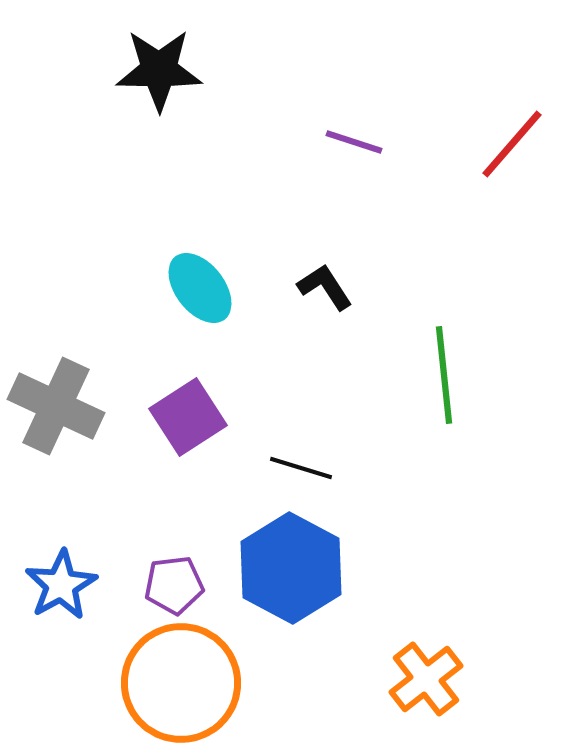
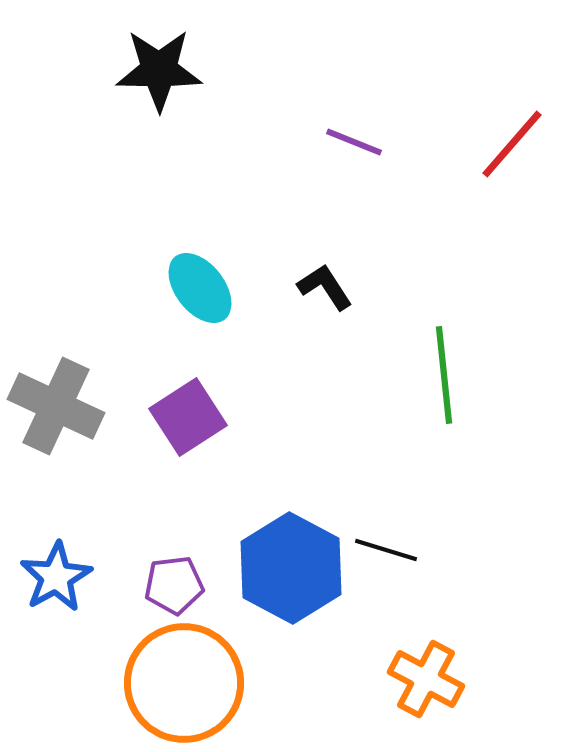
purple line: rotated 4 degrees clockwise
black line: moved 85 px right, 82 px down
blue star: moved 5 px left, 8 px up
orange cross: rotated 24 degrees counterclockwise
orange circle: moved 3 px right
